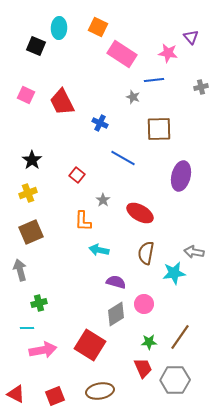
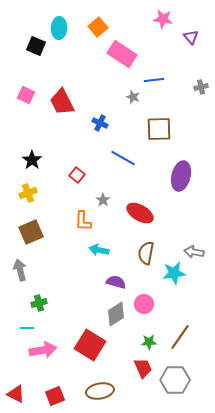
orange square at (98, 27): rotated 24 degrees clockwise
pink star at (168, 53): moved 5 px left, 34 px up
